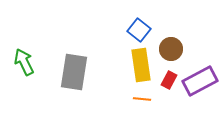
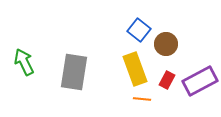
brown circle: moved 5 px left, 5 px up
yellow rectangle: moved 6 px left, 4 px down; rotated 12 degrees counterclockwise
red rectangle: moved 2 px left
